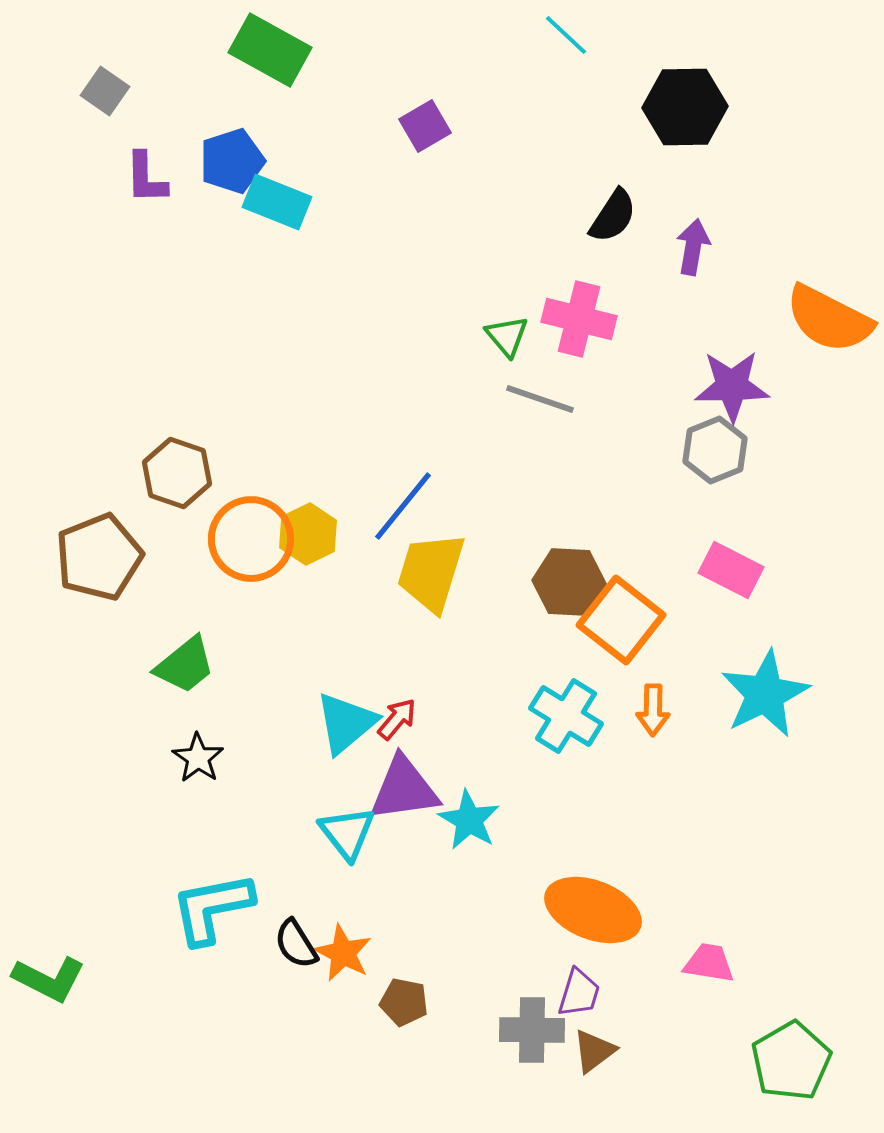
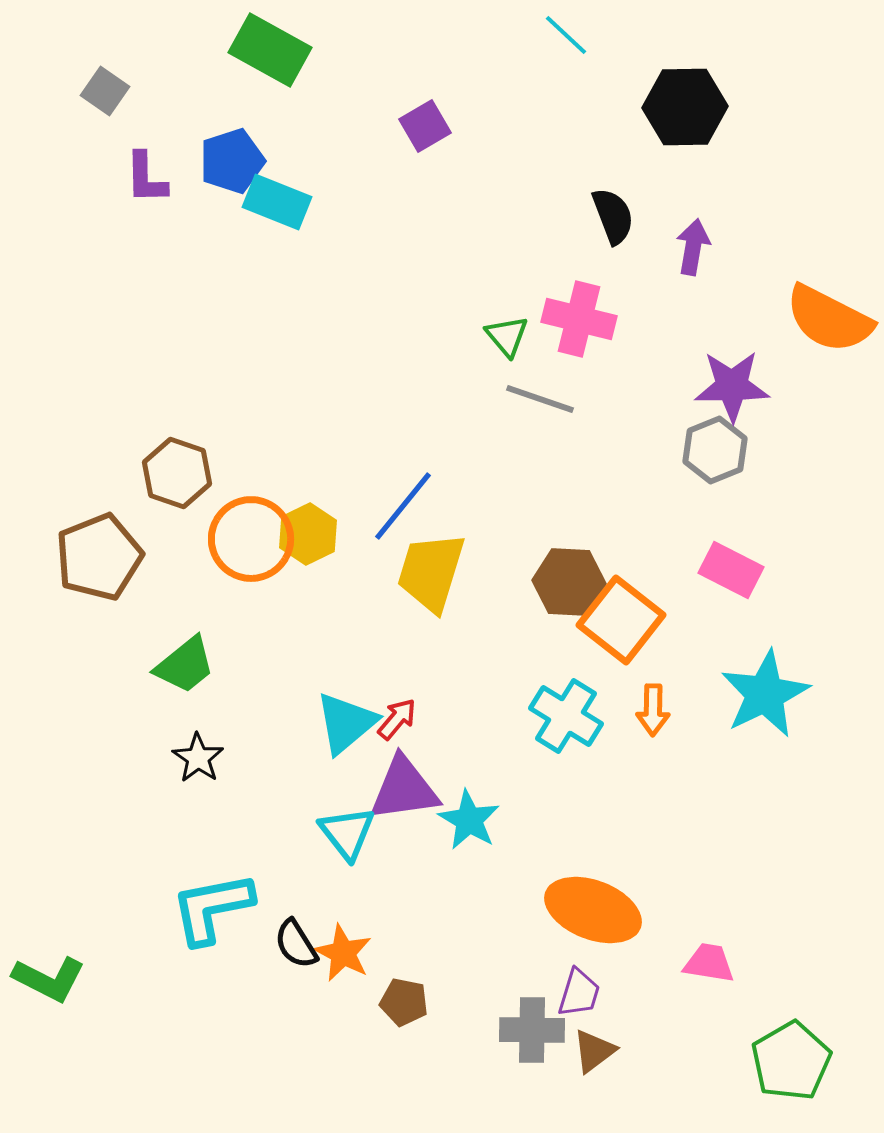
black semicircle at (613, 216): rotated 54 degrees counterclockwise
